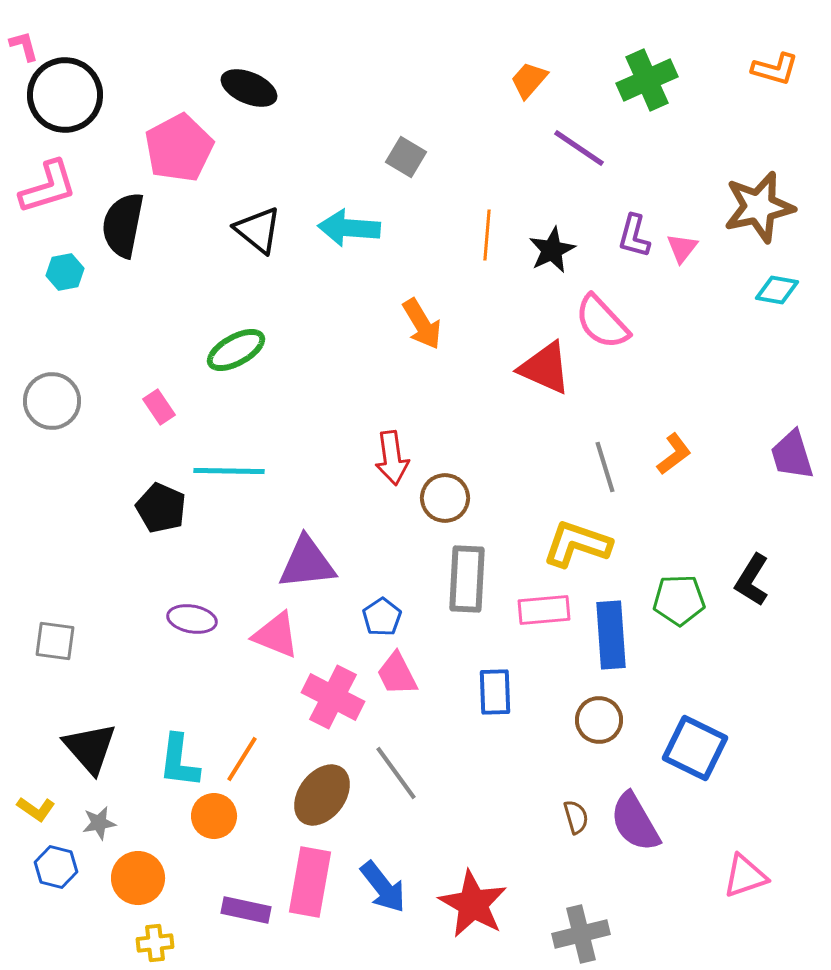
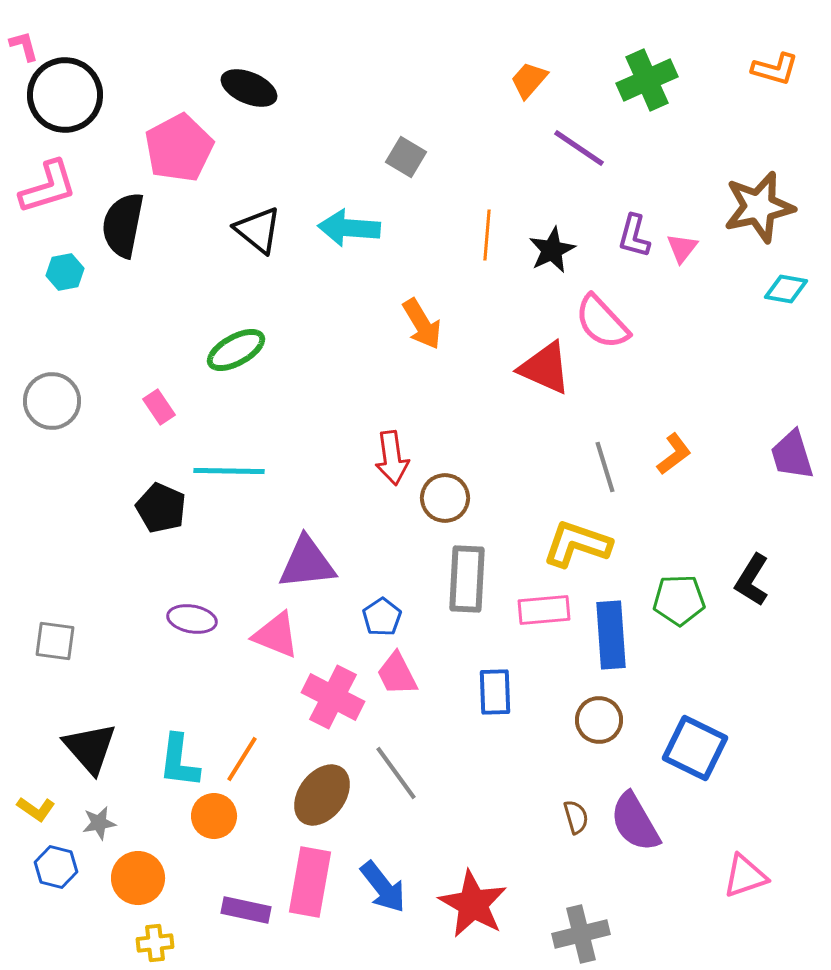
cyan diamond at (777, 290): moved 9 px right, 1 px up
